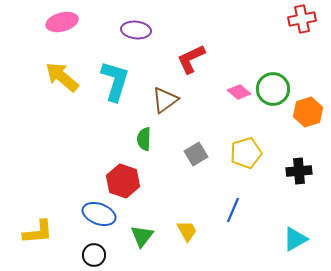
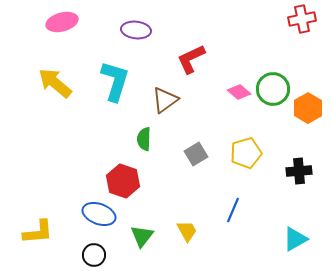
yellow arrow: moved 7 px left, 6 px down
orange hexagon: moved 4 px up; rotated 12 degrees counterclockwise
